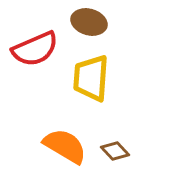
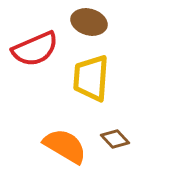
brown diamond: moved 12 px up
